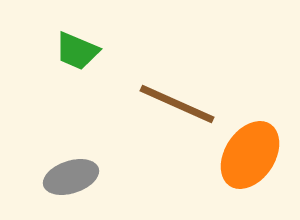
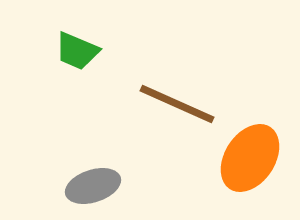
orange ellipse: moved 3 px down
gray ellipse: moved 22 px right, 9 px down
